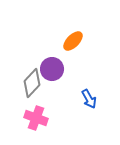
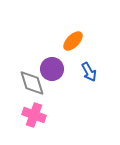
gray diamond: rotated 60 degrees counterclockwise
blue arrow: moved 27 px up
pink cross: moved 2 px left, 3 px up
